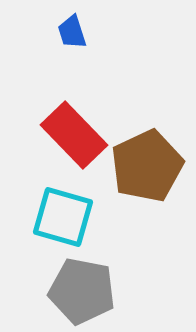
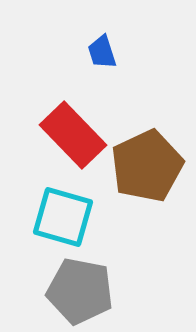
blue trapezoid: moved 30 px right, 20 px down
red rectangle: moved 1 px left
gray pentagon: moved 2 px left
